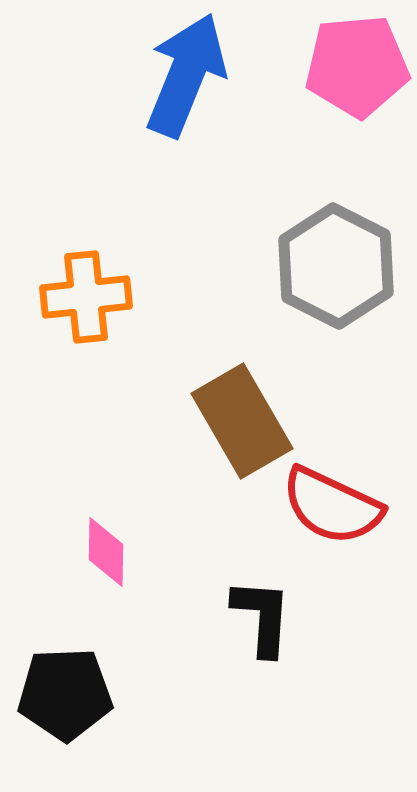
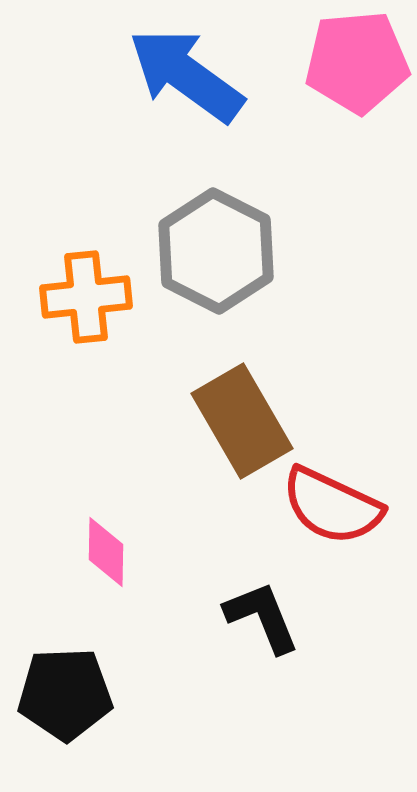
pink pentagon: moved 4 px up
blue arrow: rotated 76 degrees counterclockwise
gray hexagon: moved 120 px left, 15 px up
black L-shape: rotated 26 degrees counterclockwise
